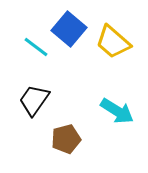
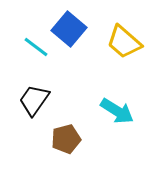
yellow trapezoid: moved 11 px right
